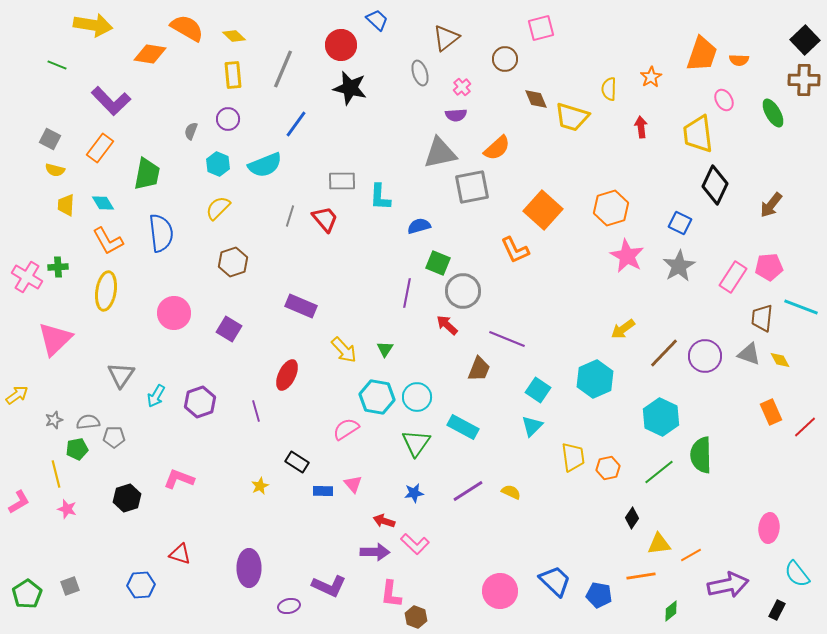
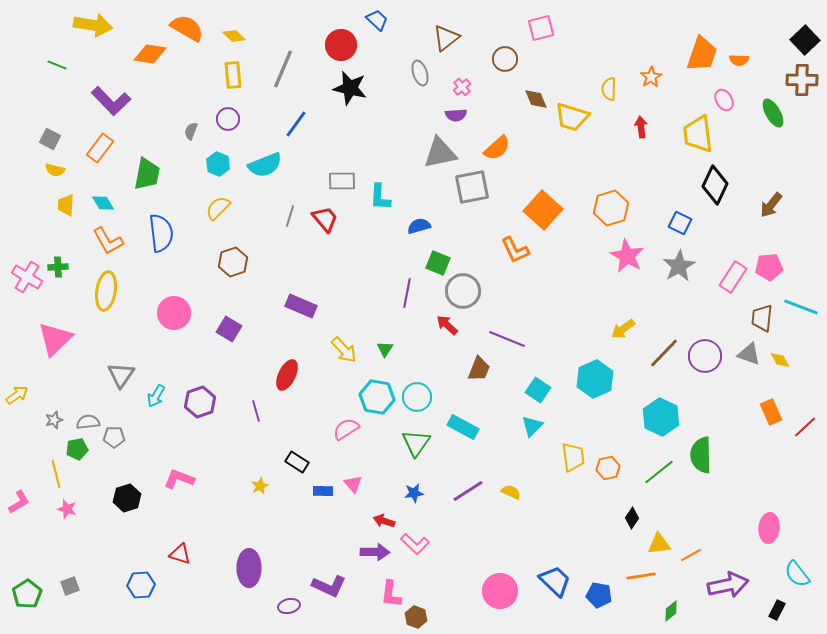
brown cross at (804, 80): moved 2 px left
